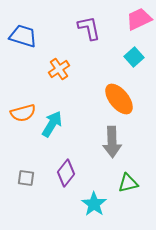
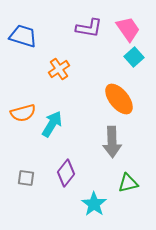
pink trapezoid: moved 11 px left, 10 px down; rotated 80 degrees clockwise
purple L-shape: rotated 112 degrees clockwise
